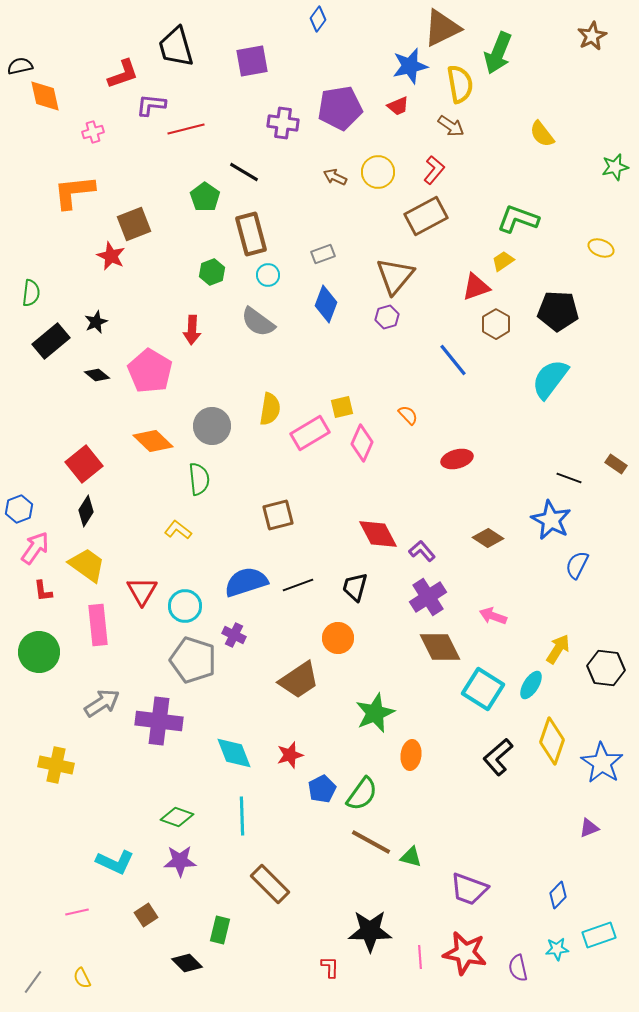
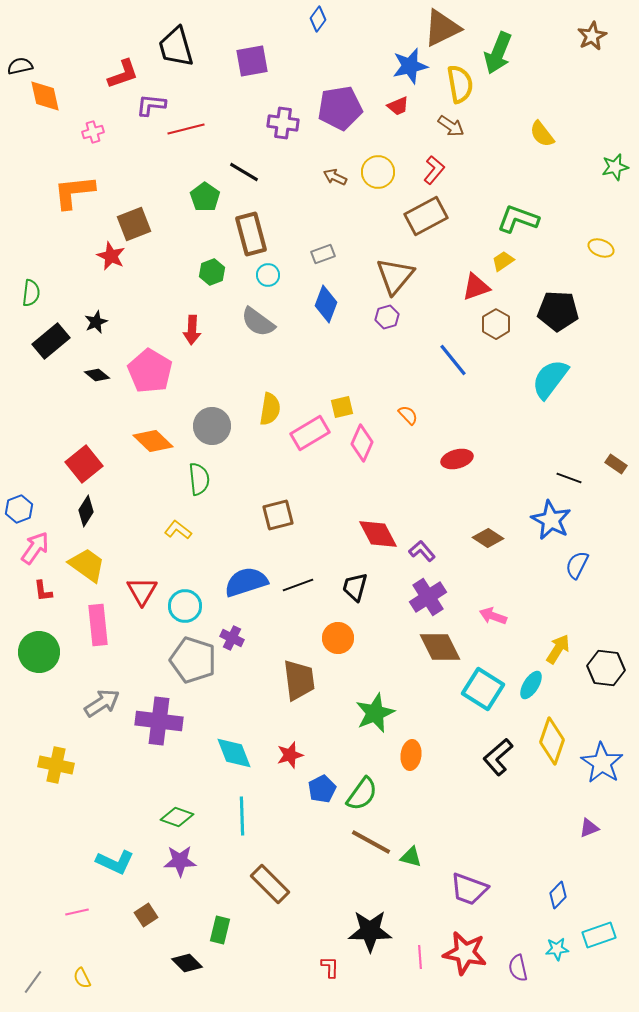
purple cross at (234, 635): moved 2 px left, 3 px down
brown trapezoid at (299, 680): rotated 63 degrees counterclockwise
